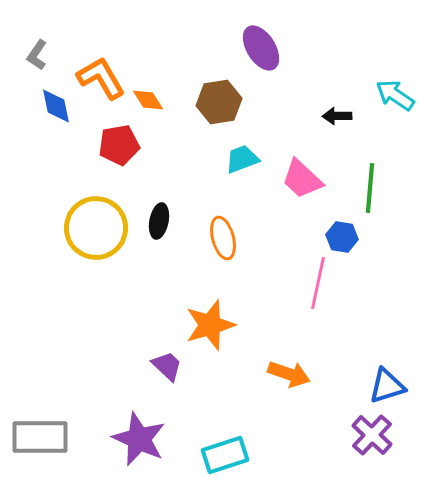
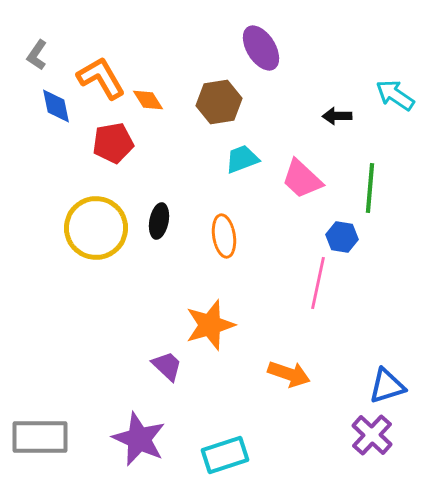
red pentagon: moved 6 px left, 2 px up
orange ellipse: moved 1 px right, 2 px up; rotated 6 degrees clockwise
